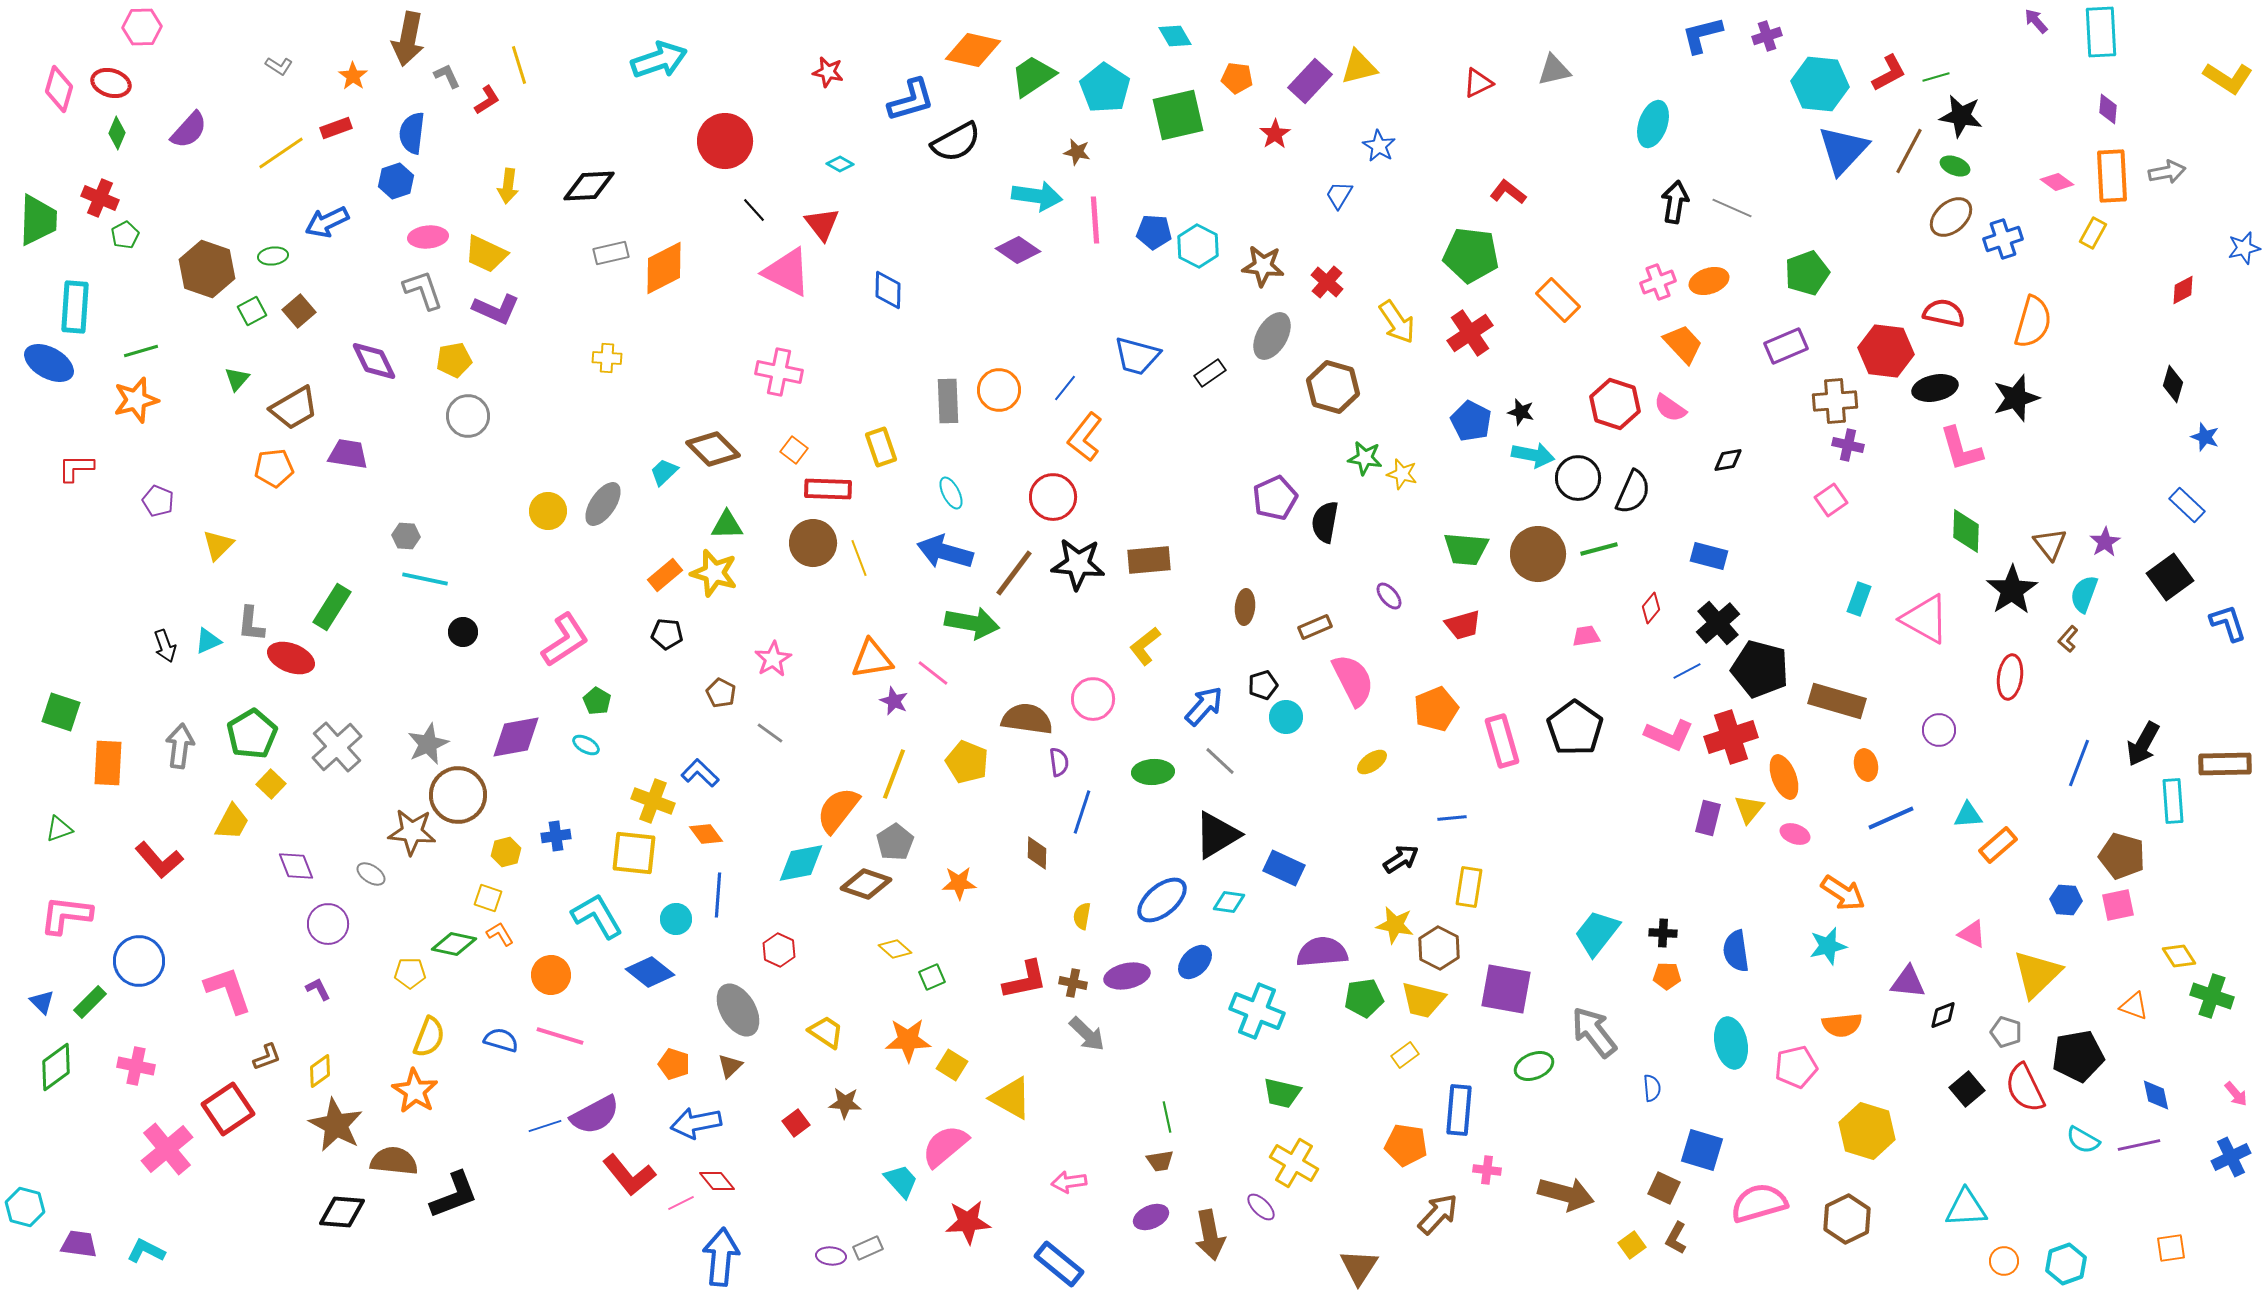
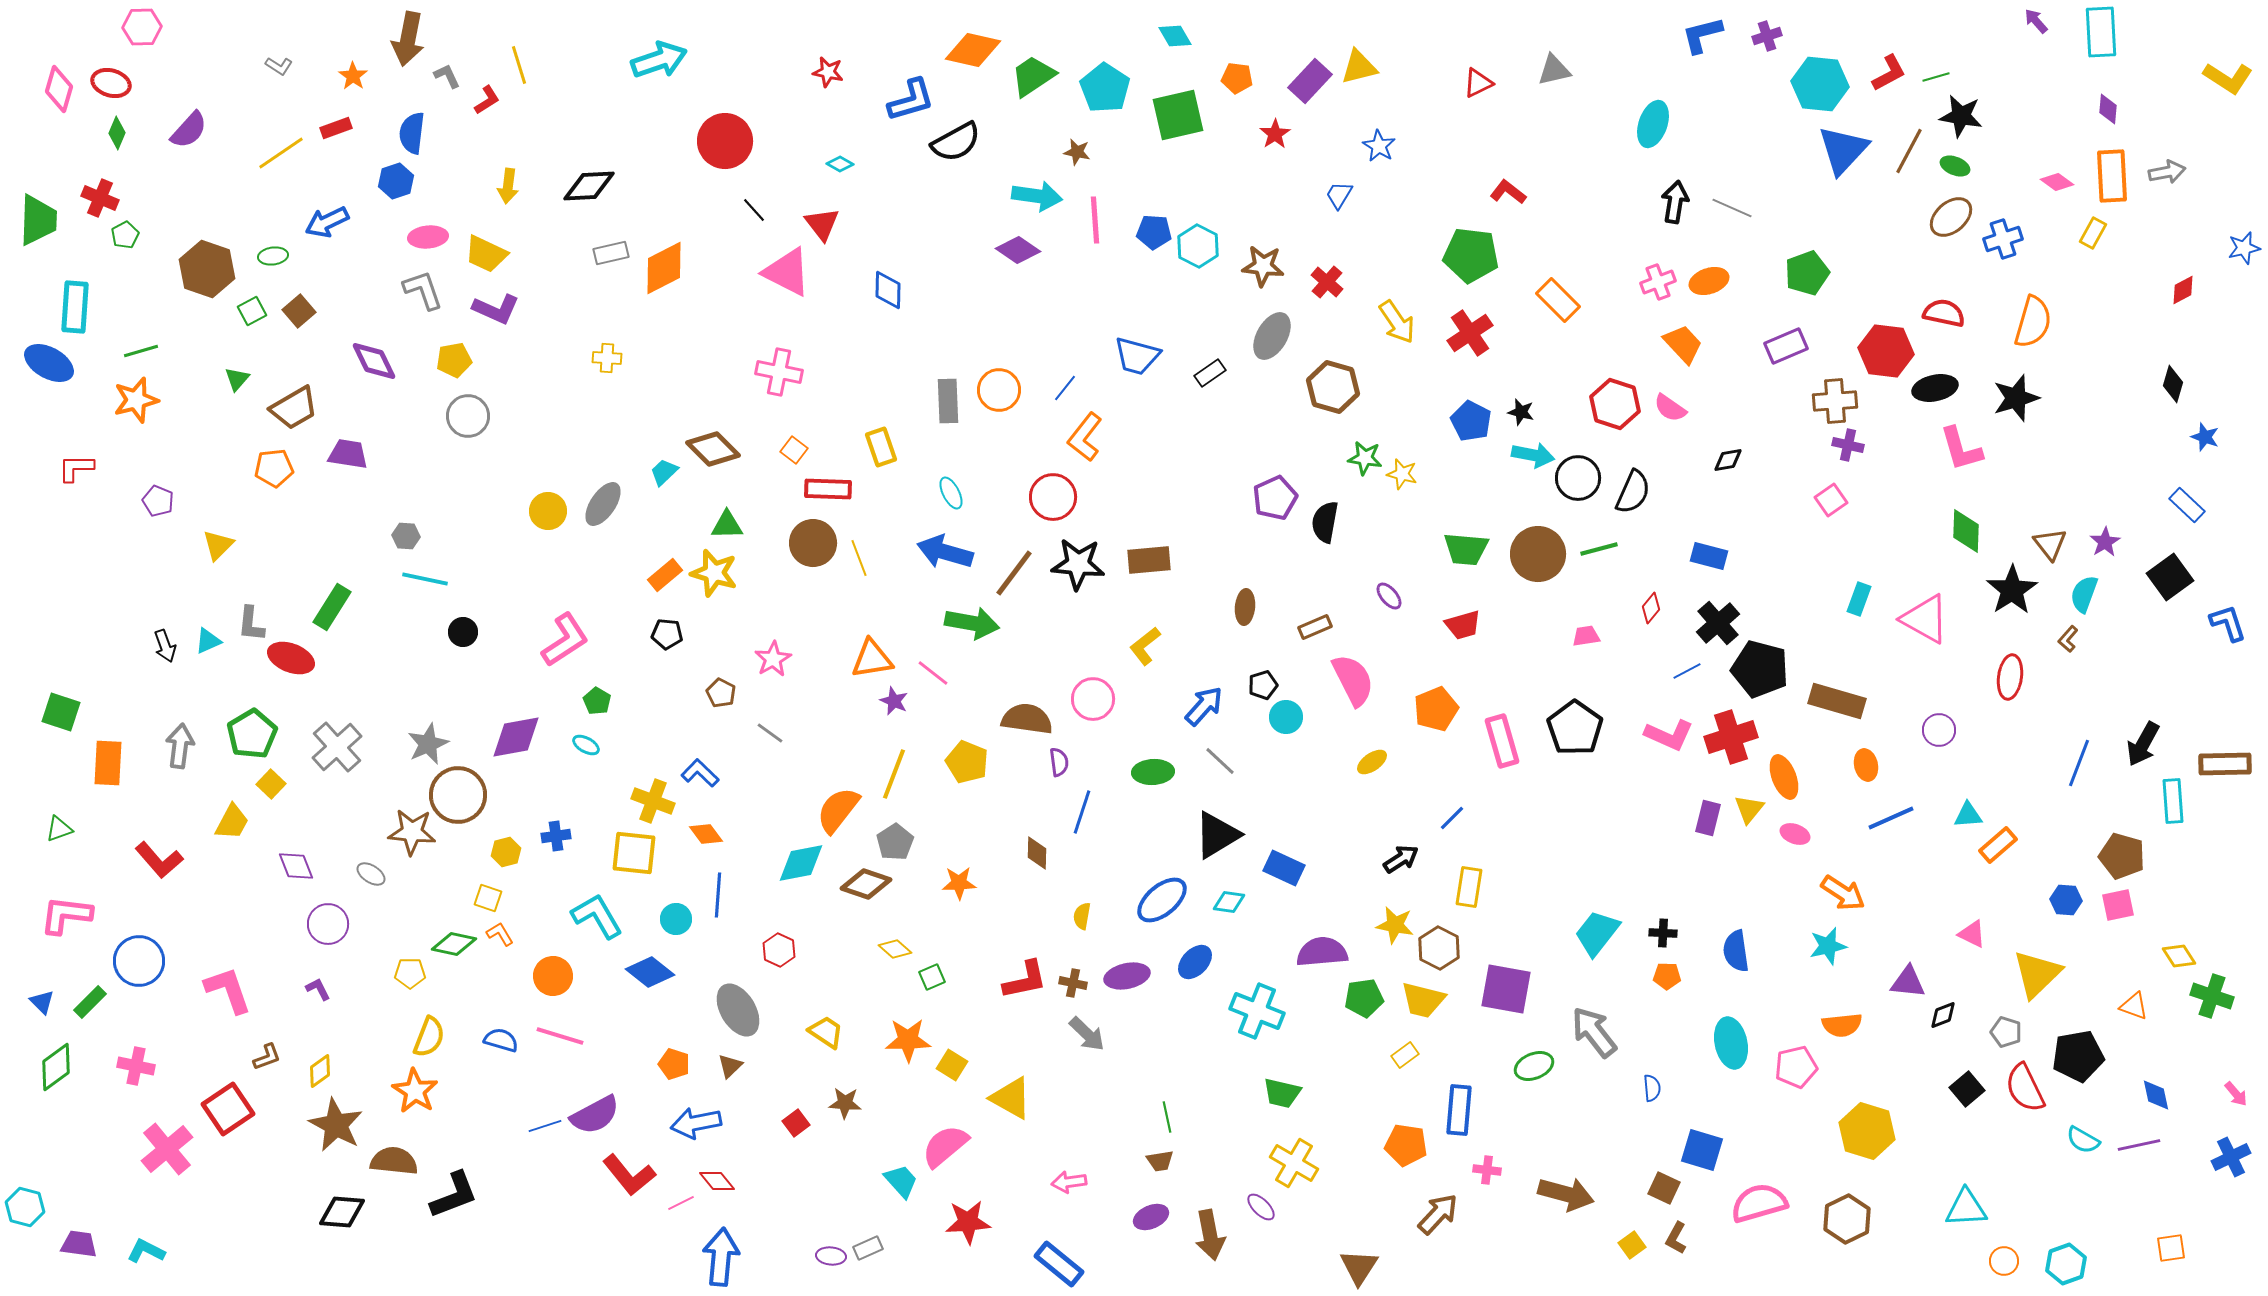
blue line at (1452, 818): rotated 40 degrees counterclockwise
orange circle at (551, 975): moved 2 px right, 1 px down
